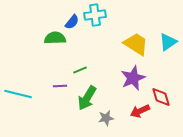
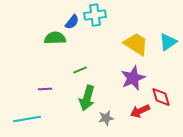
purple line: moved 15 px left, 3 px down
cyan line: moved 9 px right, 25 px down; rotated 24 degrees counterclockwise
green arrow: rotated 15 degrees counterclockwise
